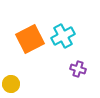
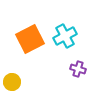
cyan cross: moved 2 px right
yellow circle: moved 1 px right, 2 px up
